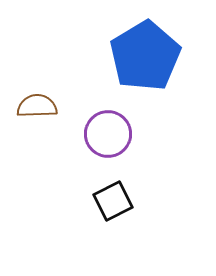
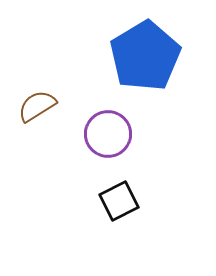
brown semicircle: rotated 30 degrees counterclockwise
black square: moved 6 px right
